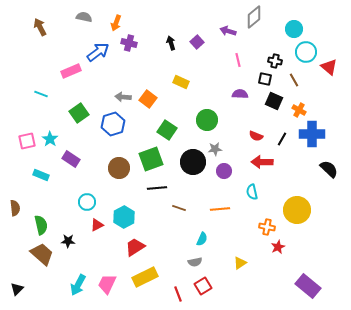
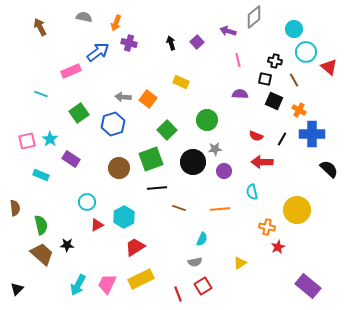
green square at (167, 130): rotated 12 degrees clockwise
black star at (68, 241): moved 1 px left, 4 px down
yellow rectangle at (145, 277): moved 4 px left, 2 px down
